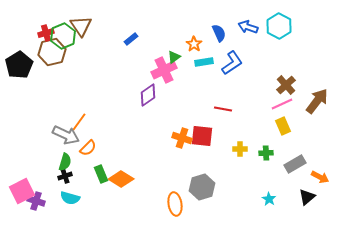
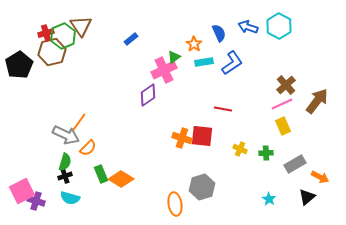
yellow cross: rotated 24 degrees clockwise
